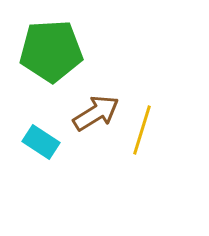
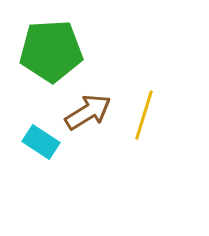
brown arrow: moved 8 px left, 1 px up
yellow line: moved 2 px right, 15 px up
